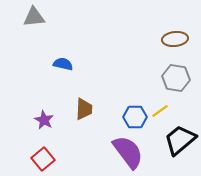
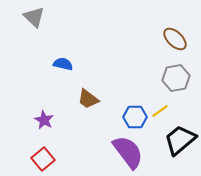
gray triangle: rotated 50 degrees clockwise
brown ellipse: rotated 50 degrees clockwise
gray hexagon: rotated 20 degrees counterclockwise
brown trapezoid: moved 4 px right, 10 px up; rotated 125 degrees clockwise
